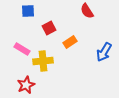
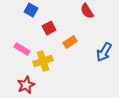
blue square: moved 3 px right, 1 px up; rotated 32 degrees clockwise
yellow cross: rotated 12 degrees counterclockwise
